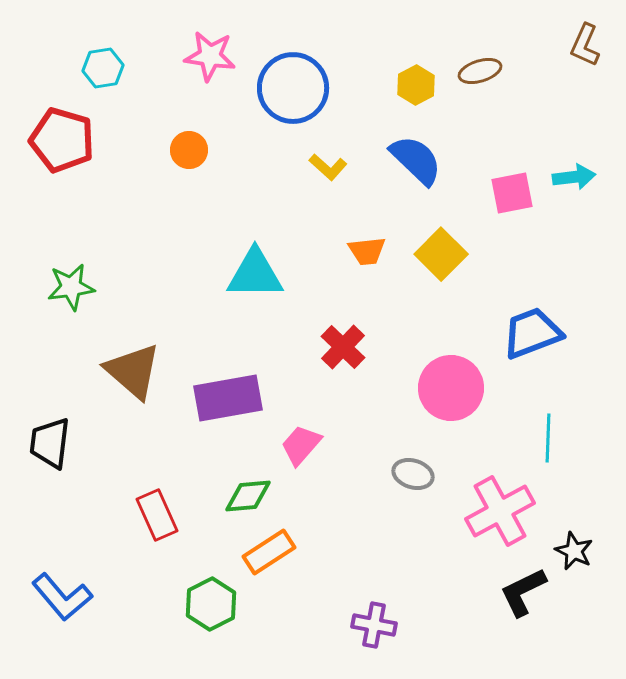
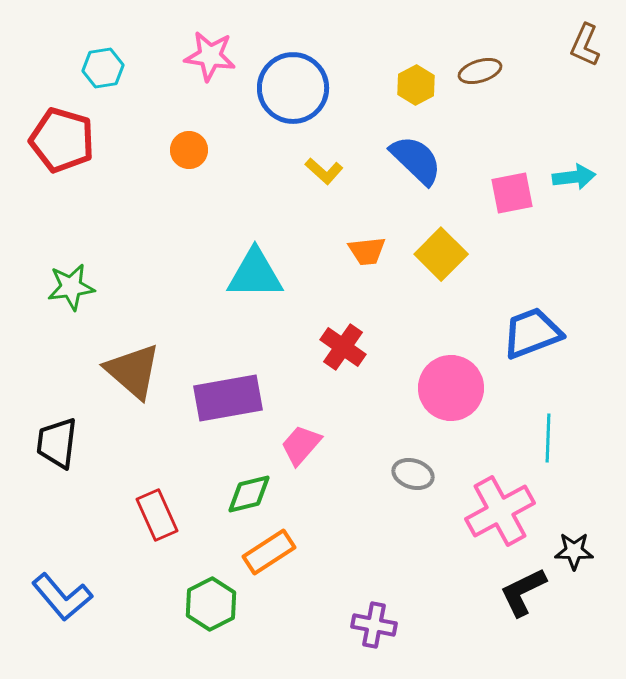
yellow L-shape: moved 4 px left, 4 px down
red cross: rotated 9 degrees counterclockwise
black trapezoid: moved 7 px right
green diamond: moved 1 px right, 2 px up; rotated 9 degrees counterclockwise
black star: rotated 24 degrees counterclockwise
